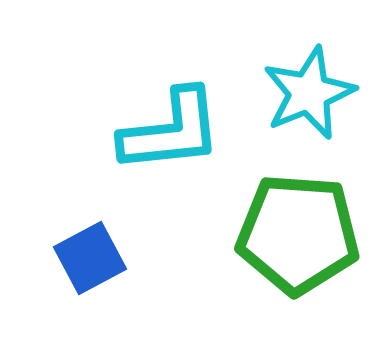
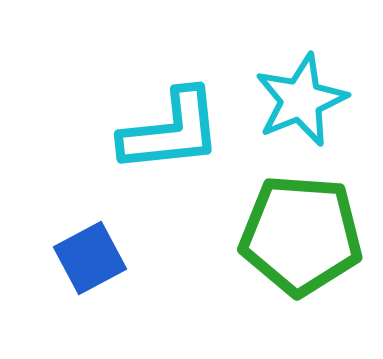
cyan star: moved 8 px left, 7 px down
green pentagon: moved 3 px right, 1 px down
